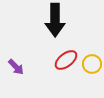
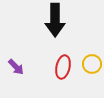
red ellipse: moved 3 px left, 7 px down; rotated 40 degrees counterclockwise
